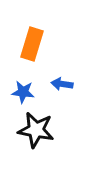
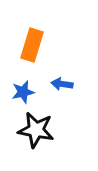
orange rectangle: moved 1 px down
blue star: rotated 20 degrees counterclockwise
